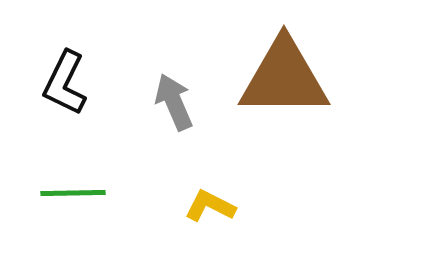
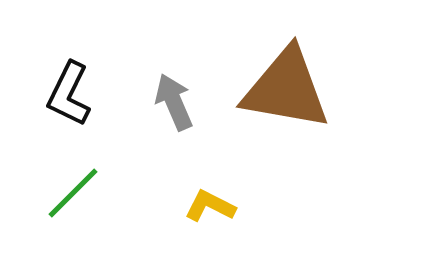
brown triangle: moved 2 px right, 11 px down; rotated 10 degrees clockwise
black L-shape: moved 4 px right, 11 px down
green line: rotated 44 degrees counterclockwise
